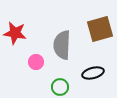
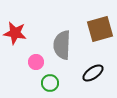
black ellipse: rotated 20 degrees counterclockwise
green circle: moved 10 px left, 4 px up
